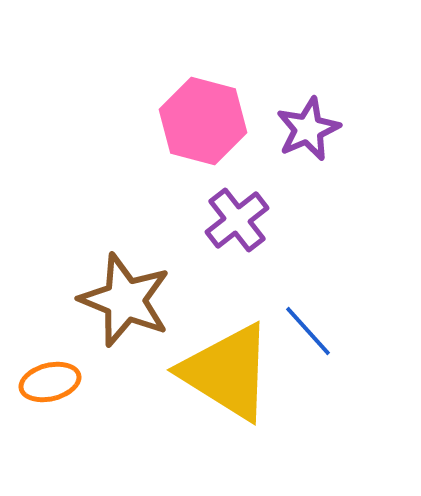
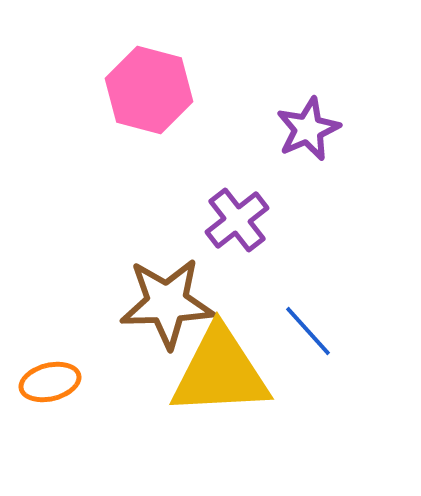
pink hexagon: moved 54 px left, 31 px up
brown star: moved 42 px right, 3 px down; rotated 24 degrees counterclockwise
yellow triangle: moved 7 px left; rotated 35 degrees counterclockwise
